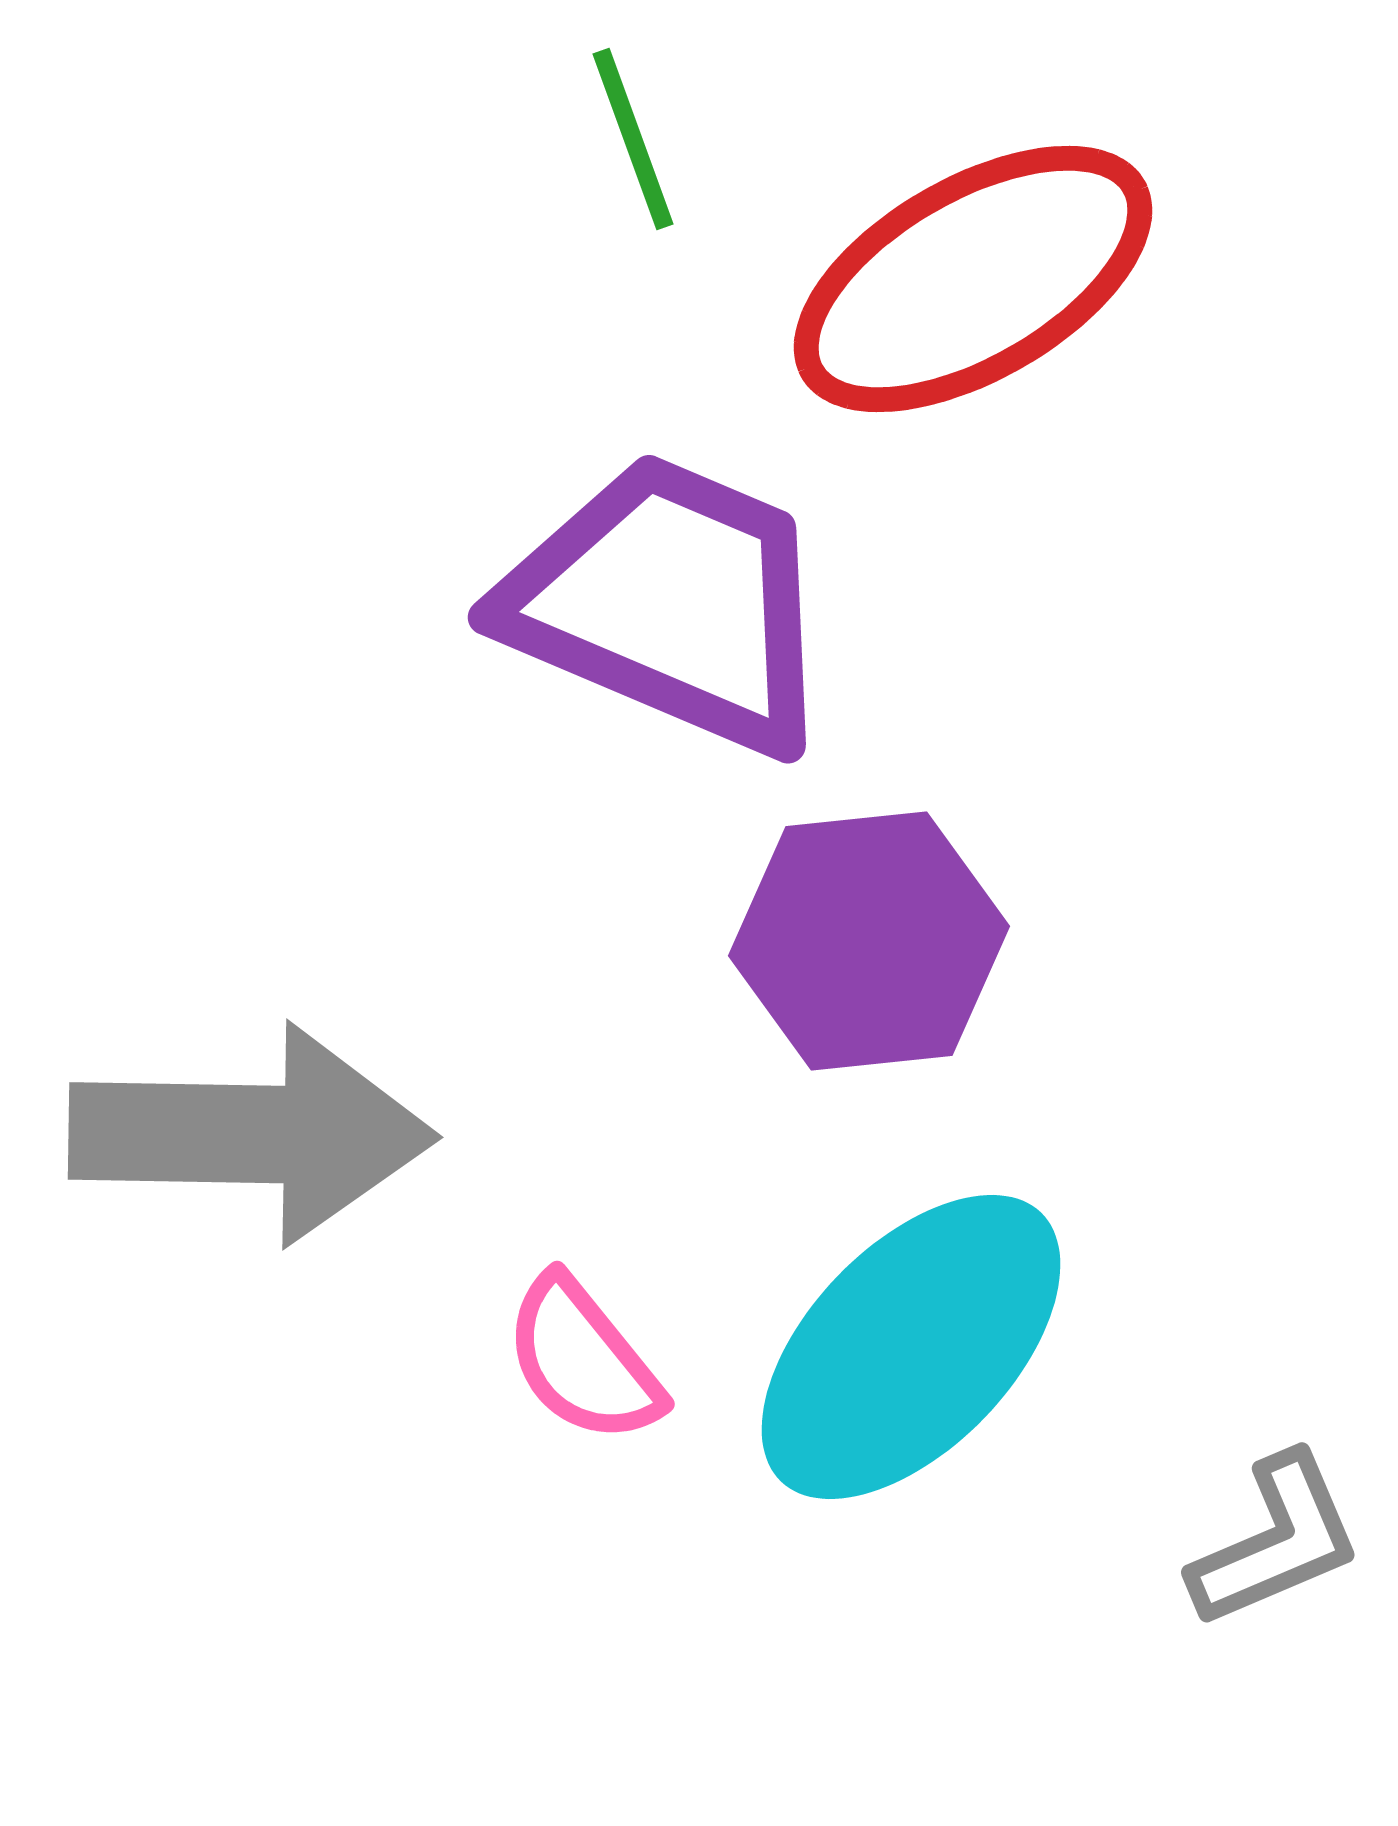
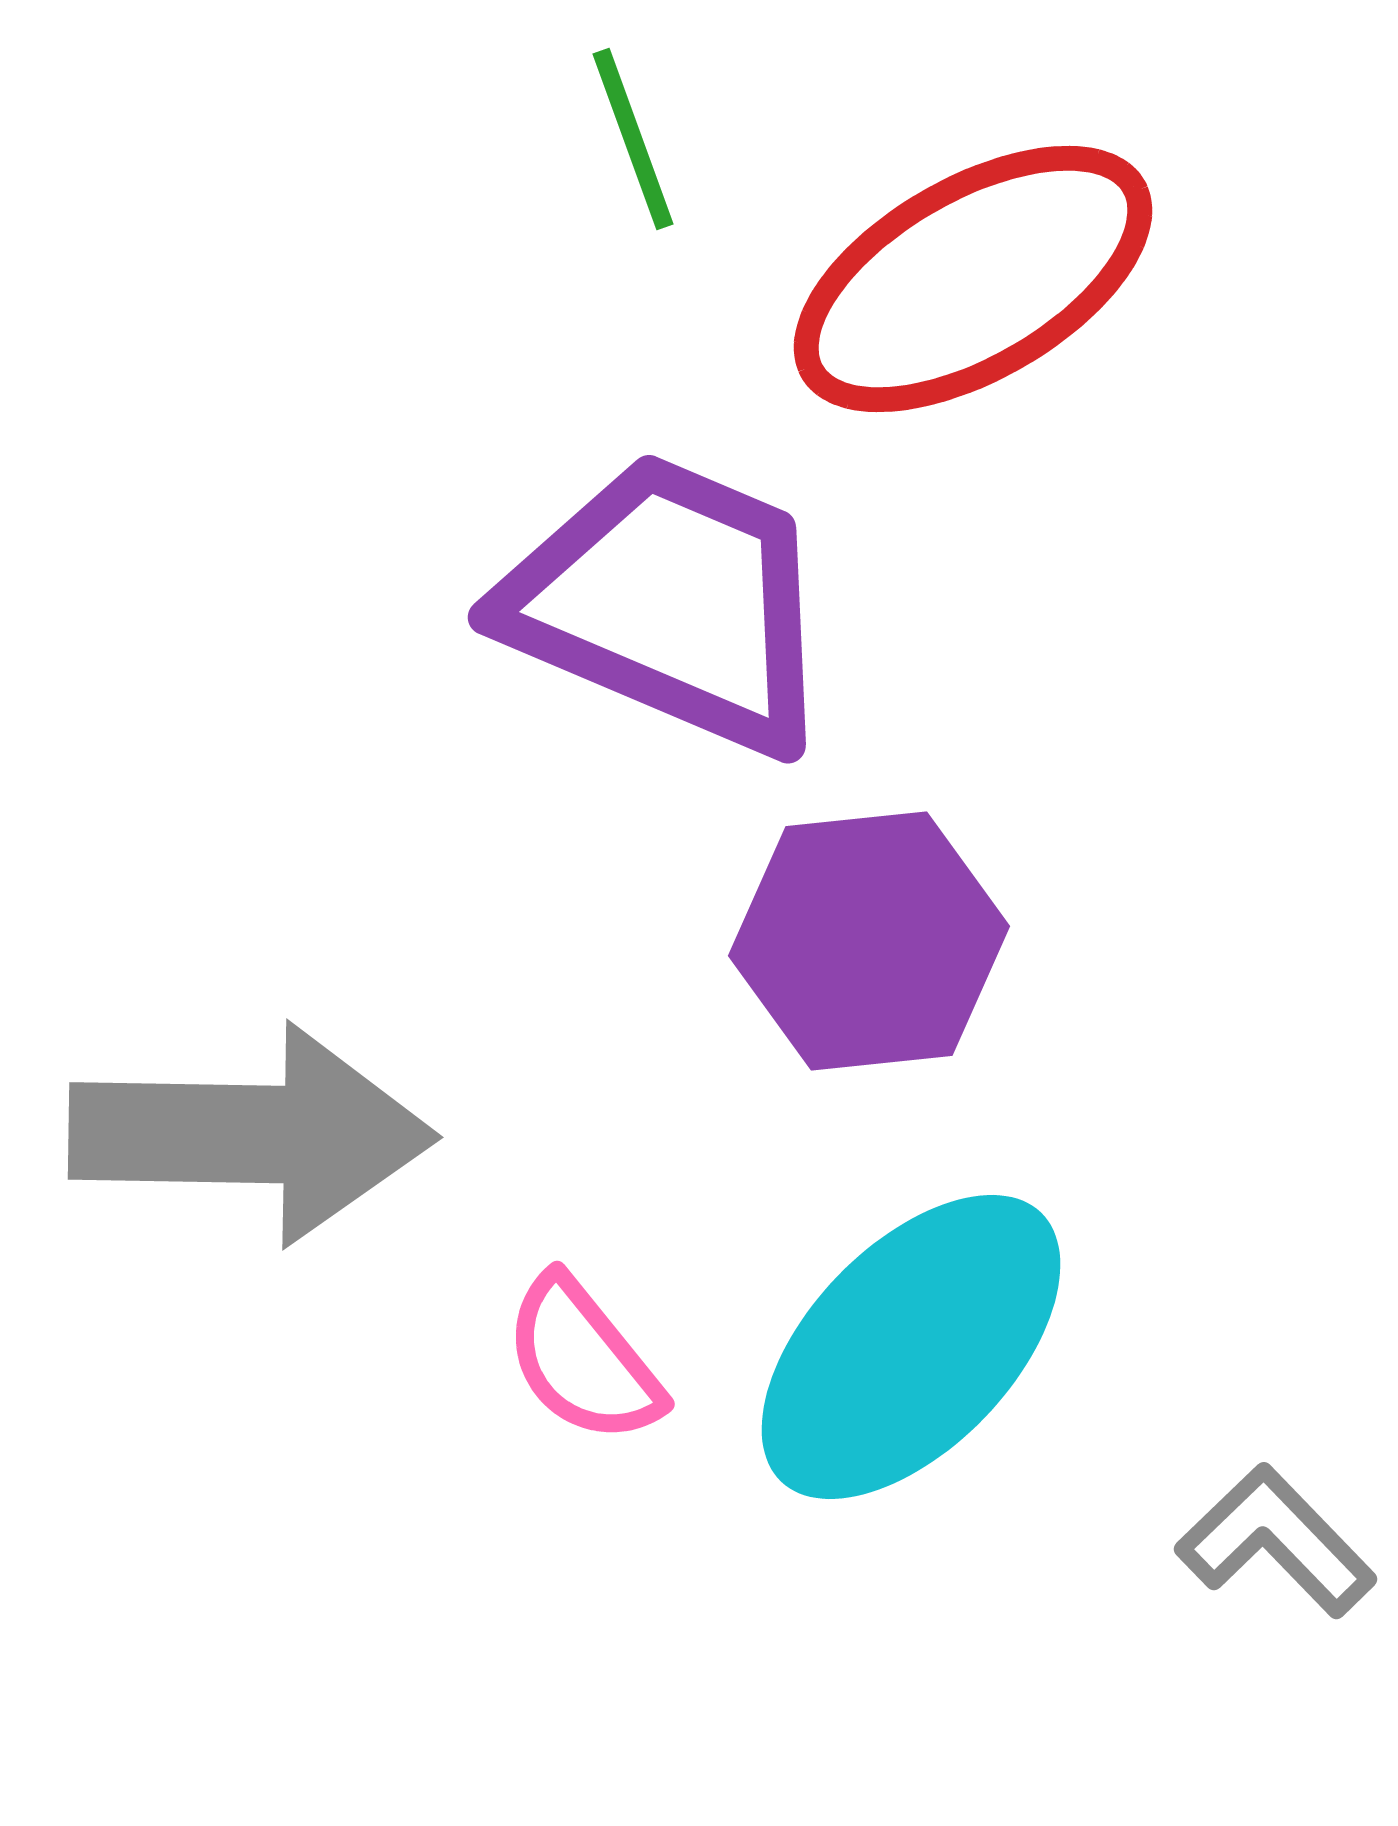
gray L-shape: rotated 111 degrees counterclockwise
